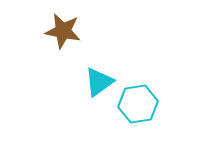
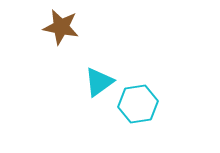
brown star: moved 2 px left, 4 px up
